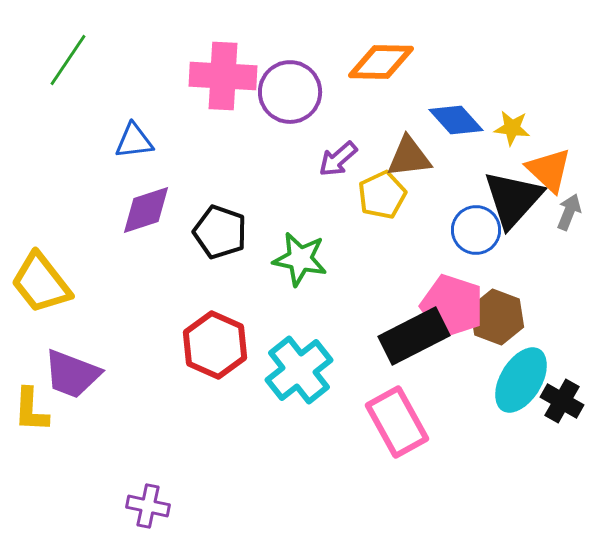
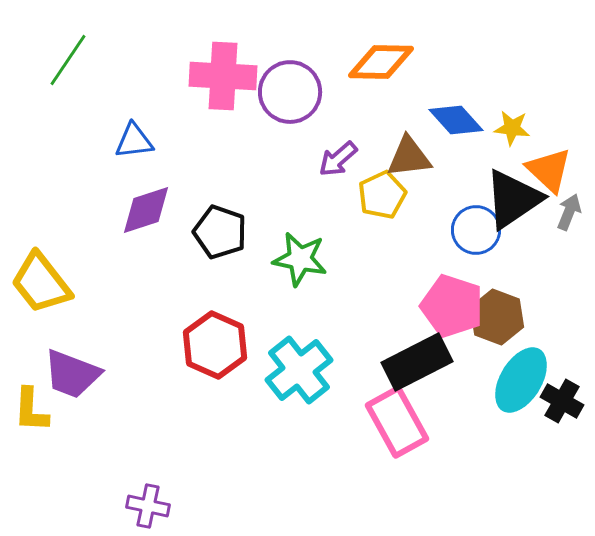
black triangle: rotated 14 degrees clockwise
black rectangle: moved 3 px right, 26 px down
